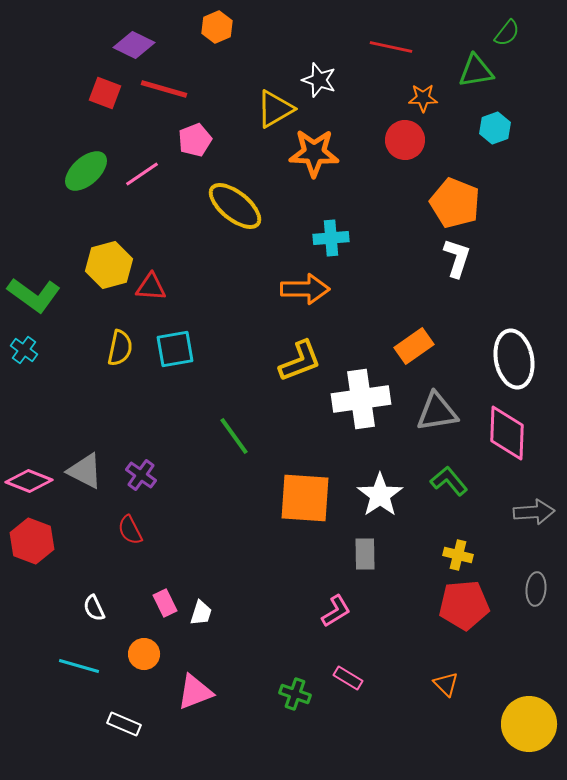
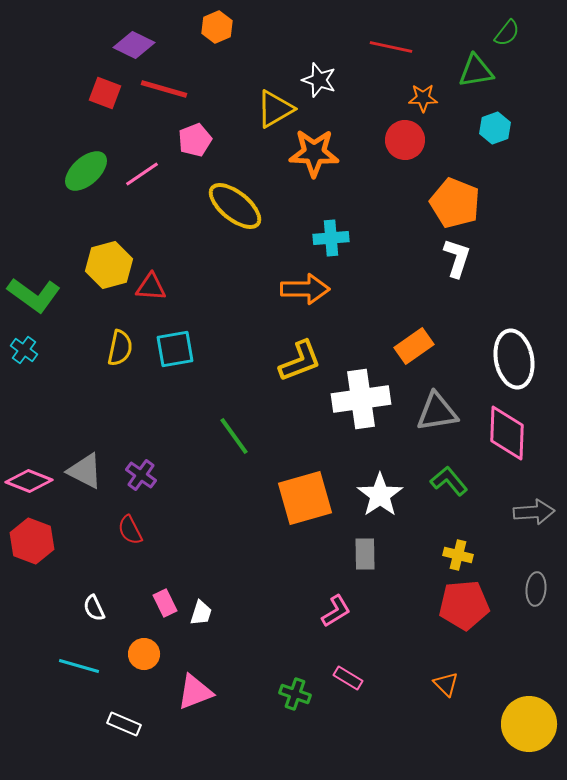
orange square at (305, 498): rotated 20 degrees counterclockwise
